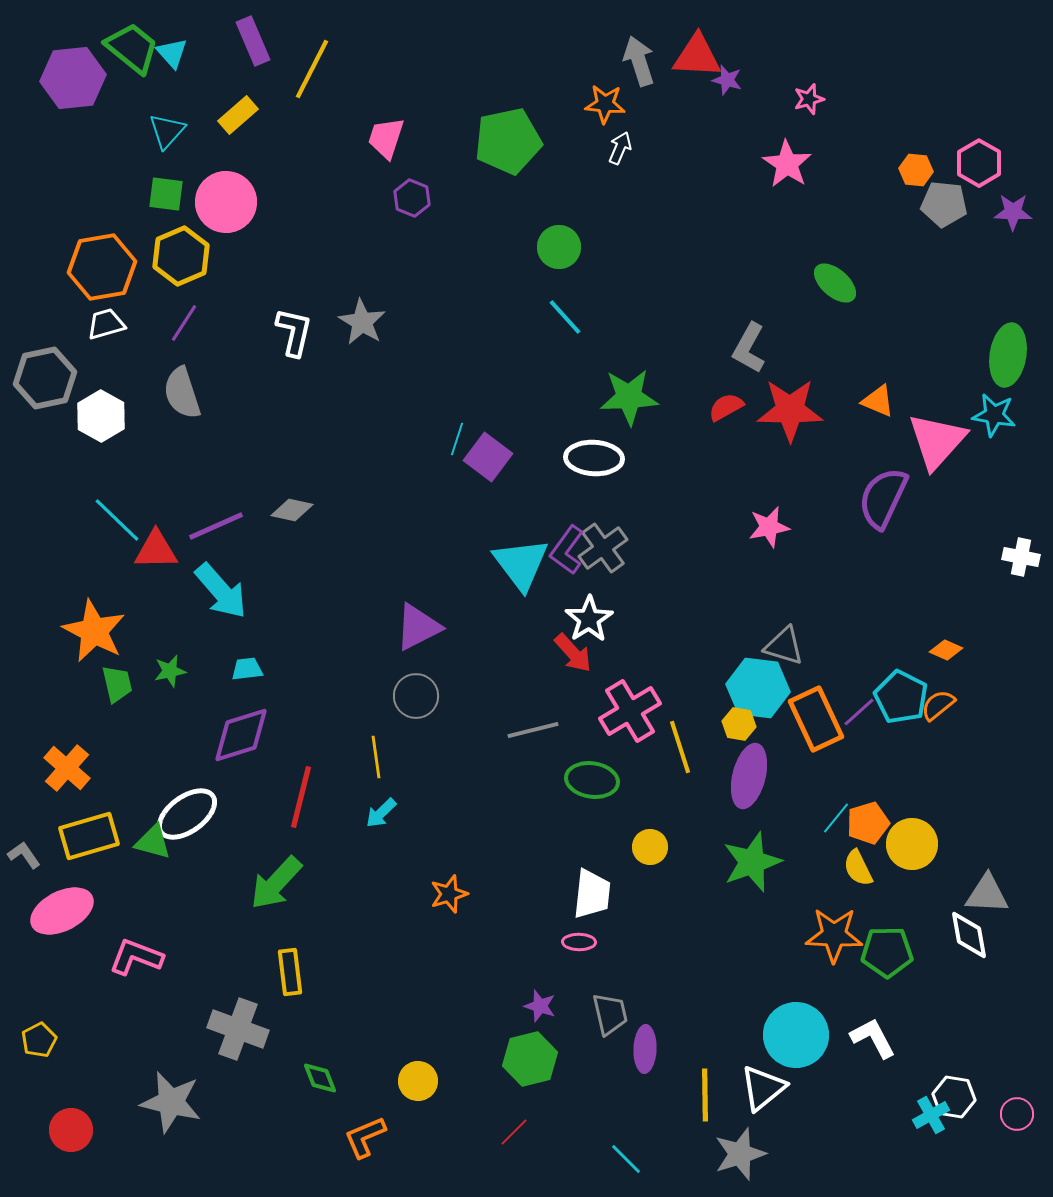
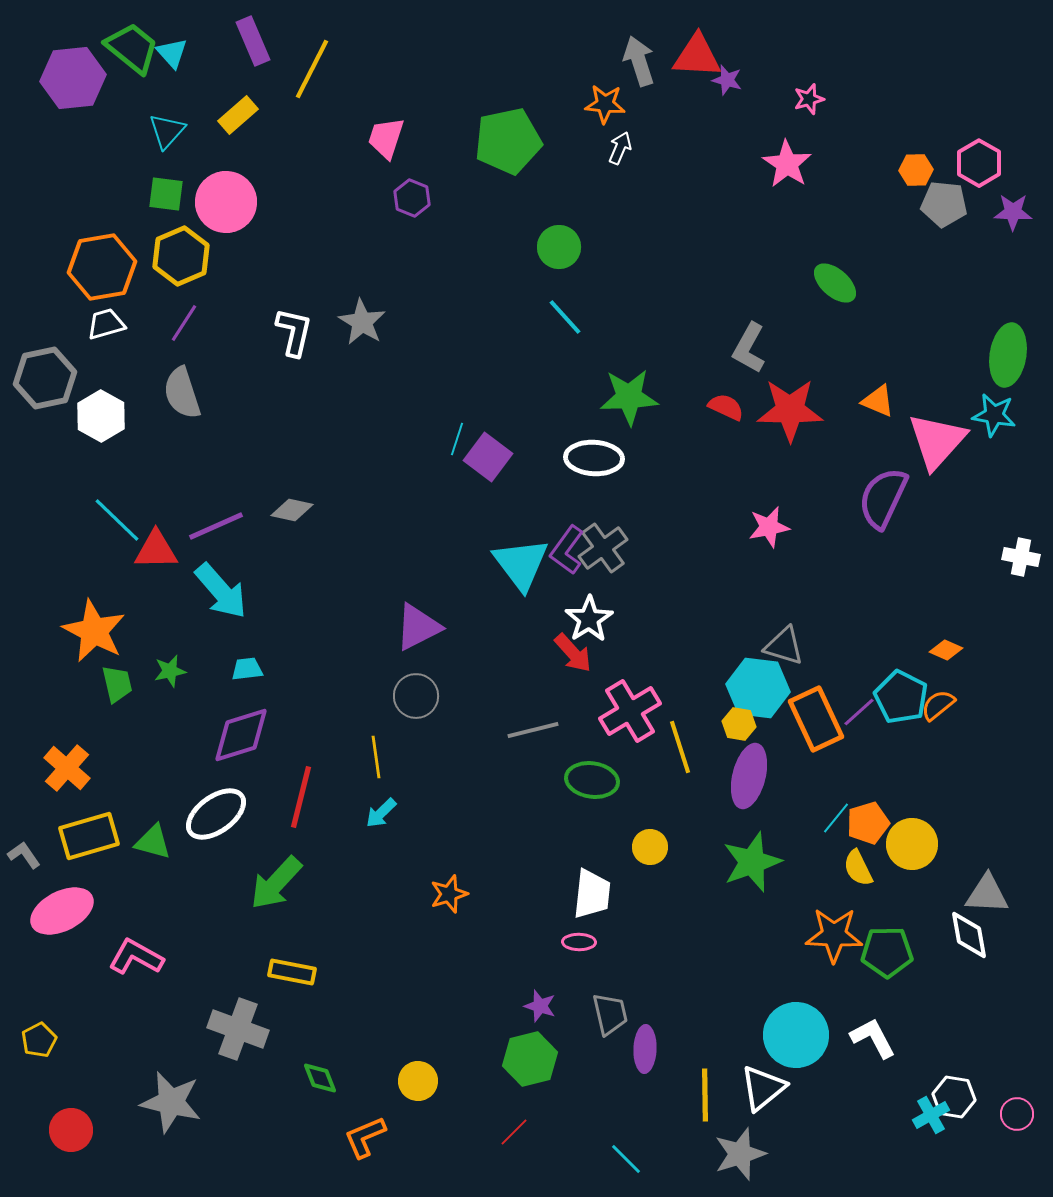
orange hexagon at (916, 170): rotated 8 degrees counterclockwise
red semicircle at (726, 407): rotated 54 degrees clockwise
white ellipse at (187, 814): moved 29 px right
pink L-shape at (136, 957): rotated 8 degrees clockwise
yellow rectangle at (290, 972): moved 2 px right; rotated 72 degrees counterclockwise
